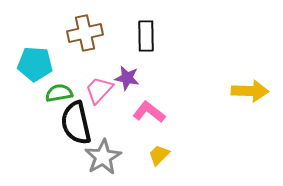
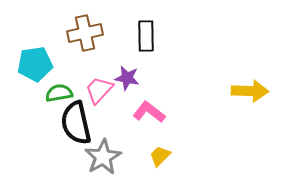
cyan pentagon: rotated 12 degrees counterclockwise
yellow trapezoid: moved 1 px right, 1 px down
